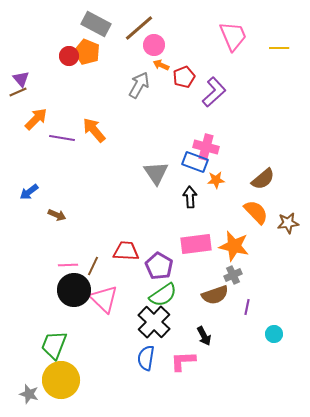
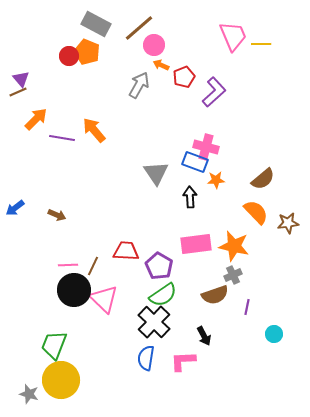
yellow line at (279, 48): moved 18 px left, 4 px up
blue arrow at (29, 192): moved 14 px left, 16 px down
